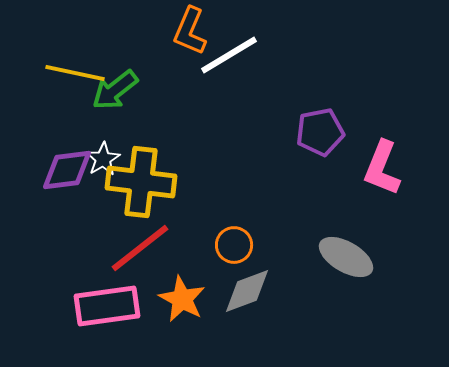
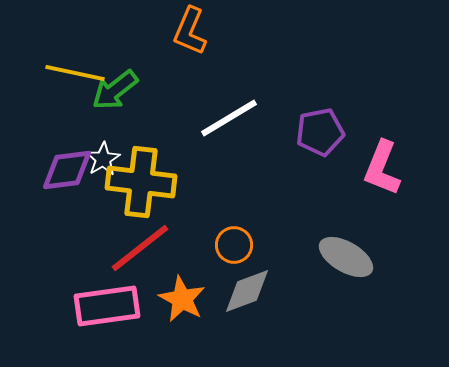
white line: moved 63 px down
